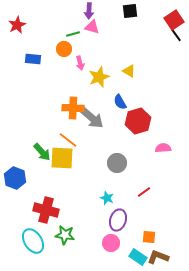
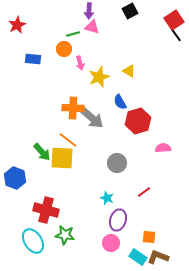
black square: rotated 21 degrees counterclockwise
